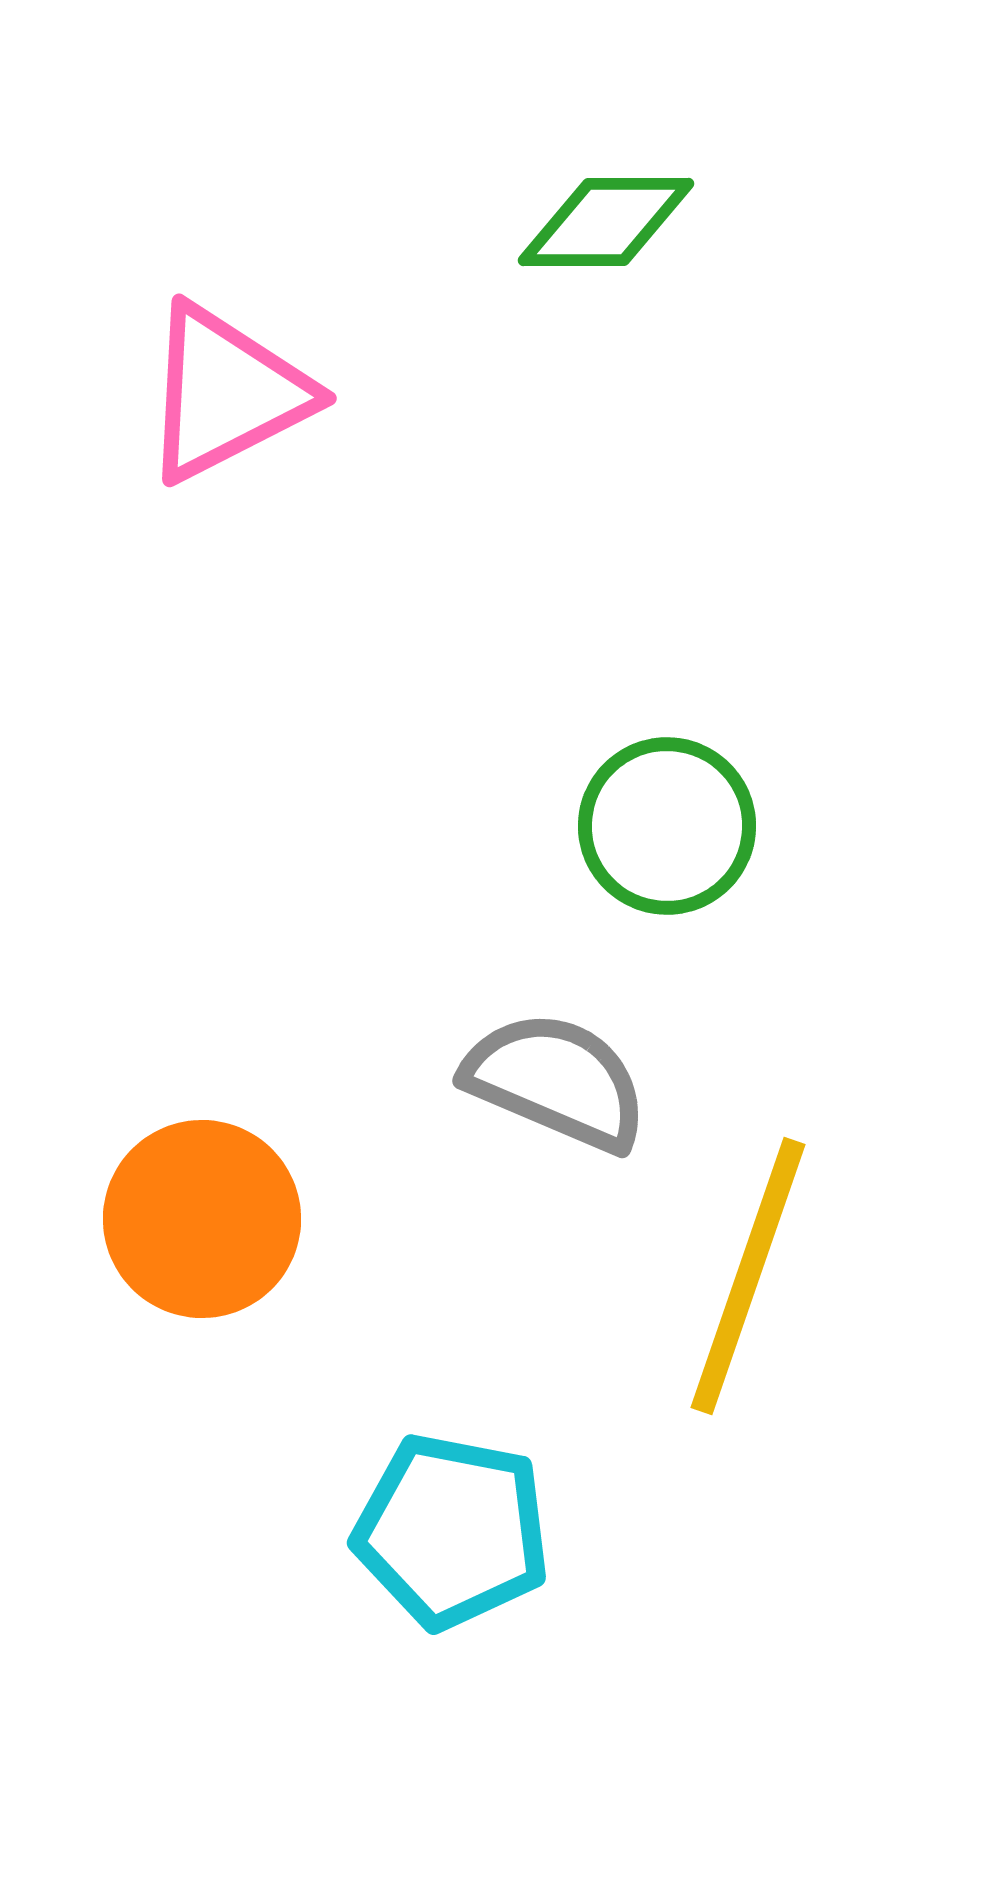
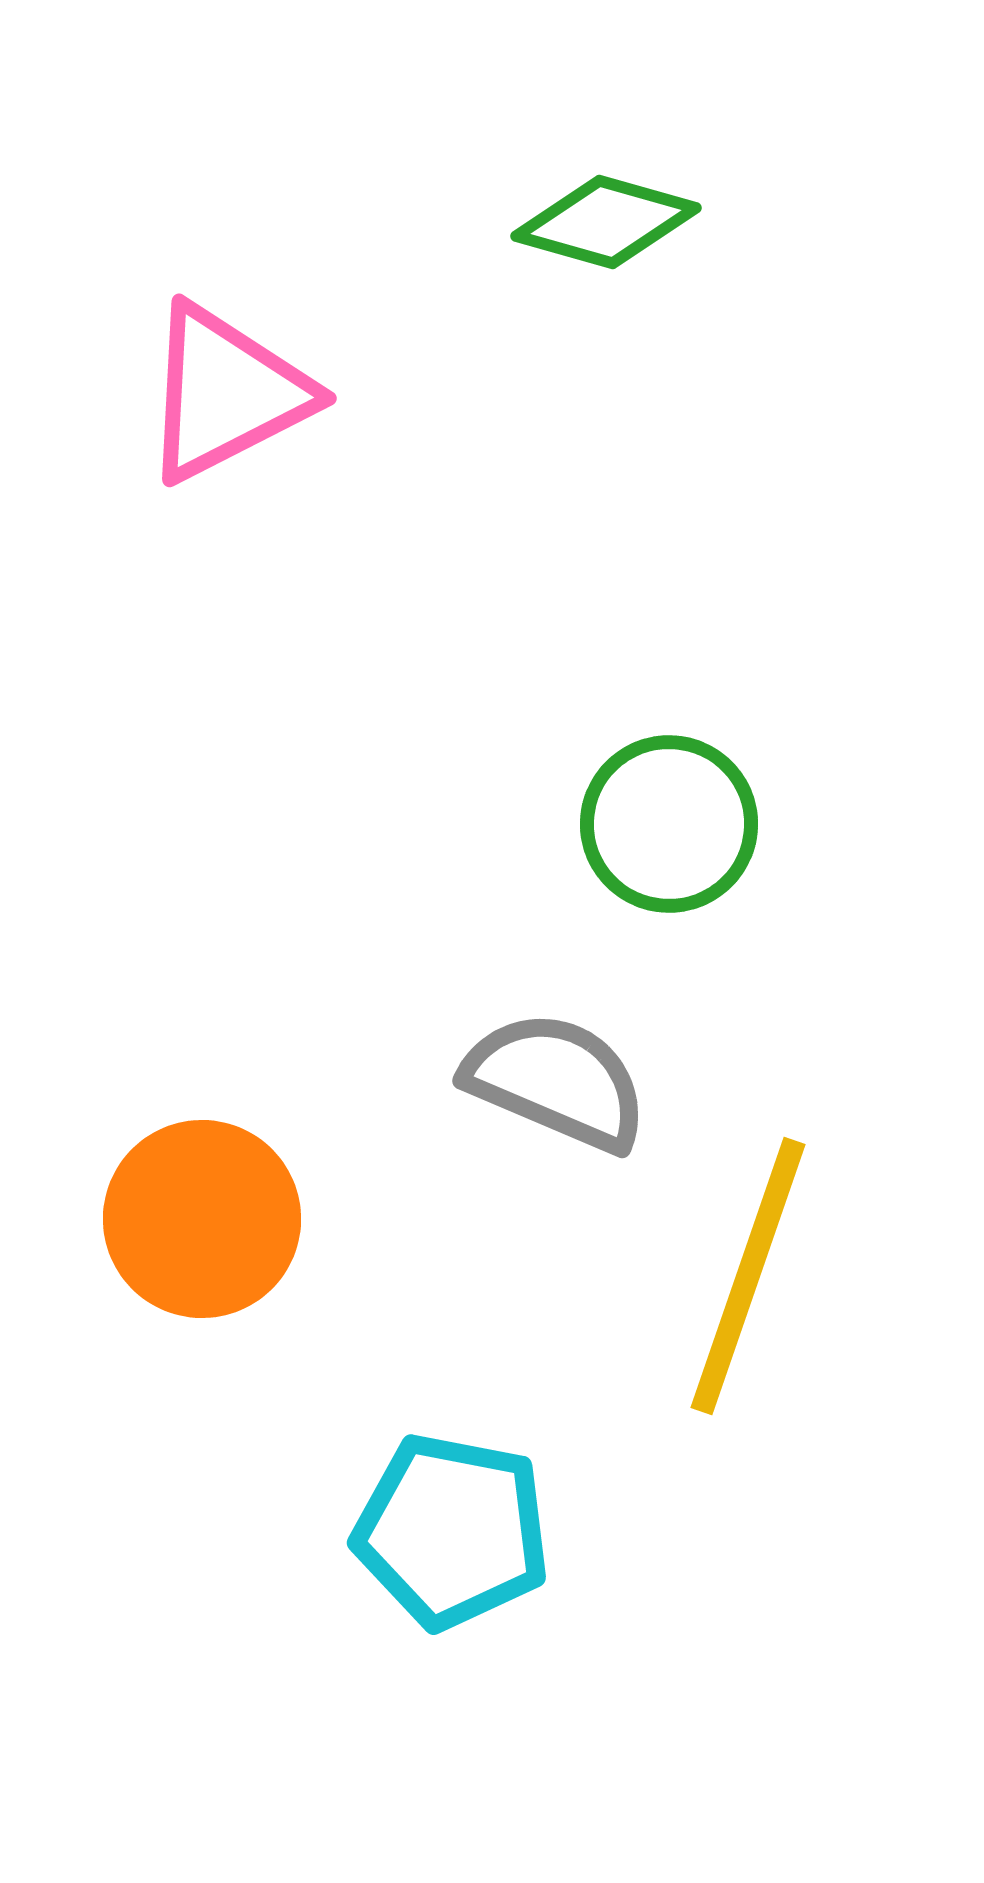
green diamond: rotated 16 degrees clockwise
green circle: moved 2 px right, 2 px up
